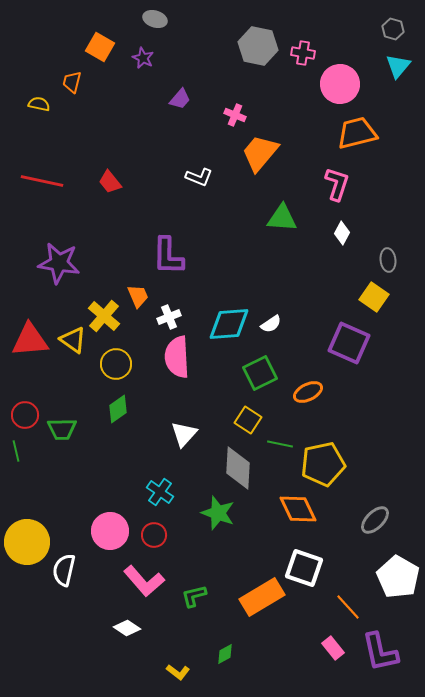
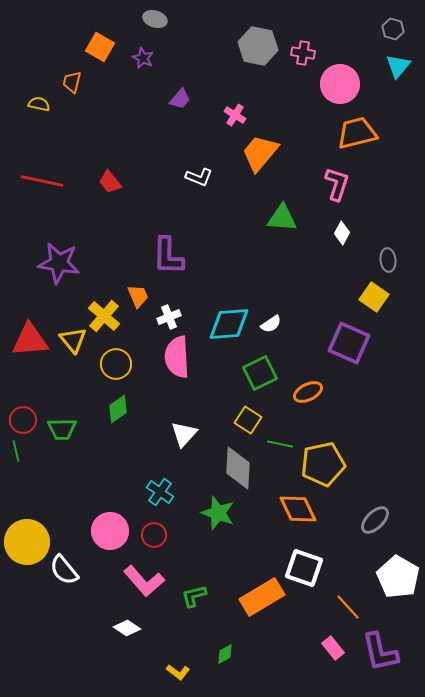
pink cross at (235, 115): rotated 10 degrees clockwise
yellow triangle at (73, 340): rotated 16 degrees clockwise
red circle at (25, 415): moved 2 px left, 5 px down
white semicircle at (64, 570): rotated 52 degrees counterclockwise
